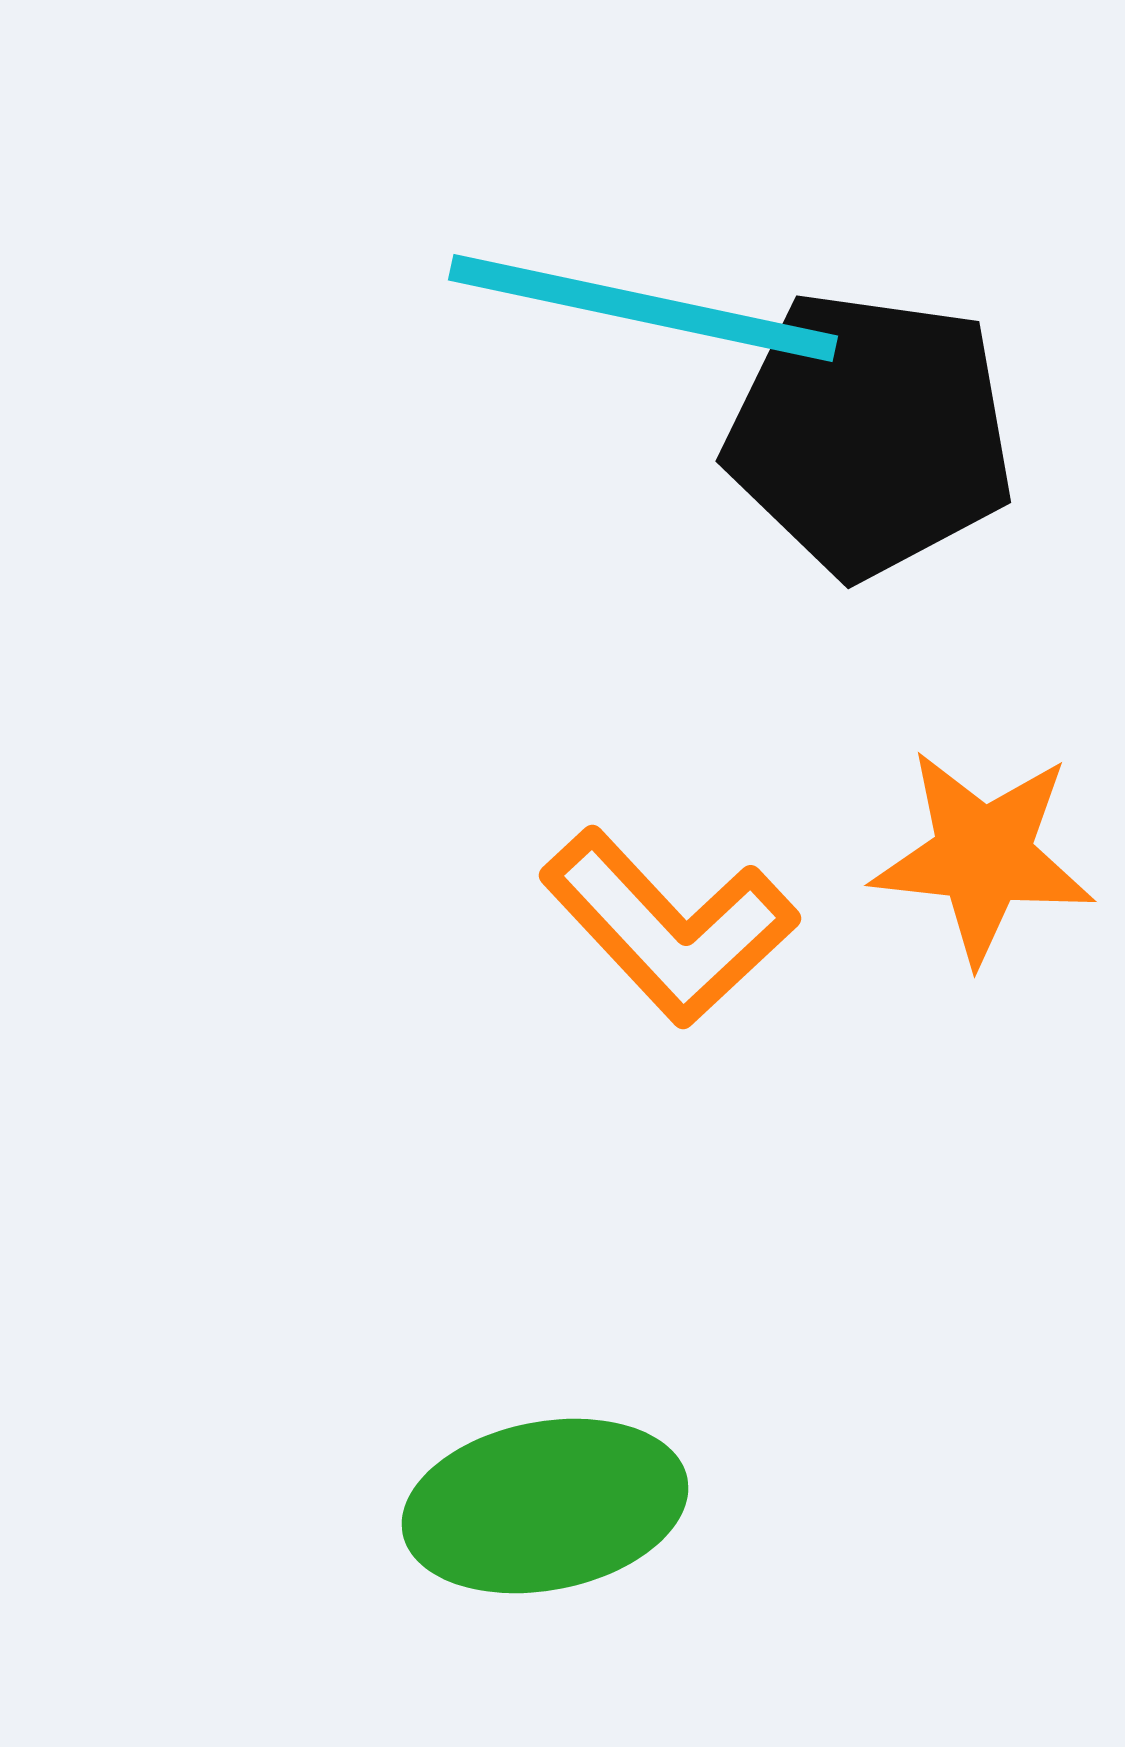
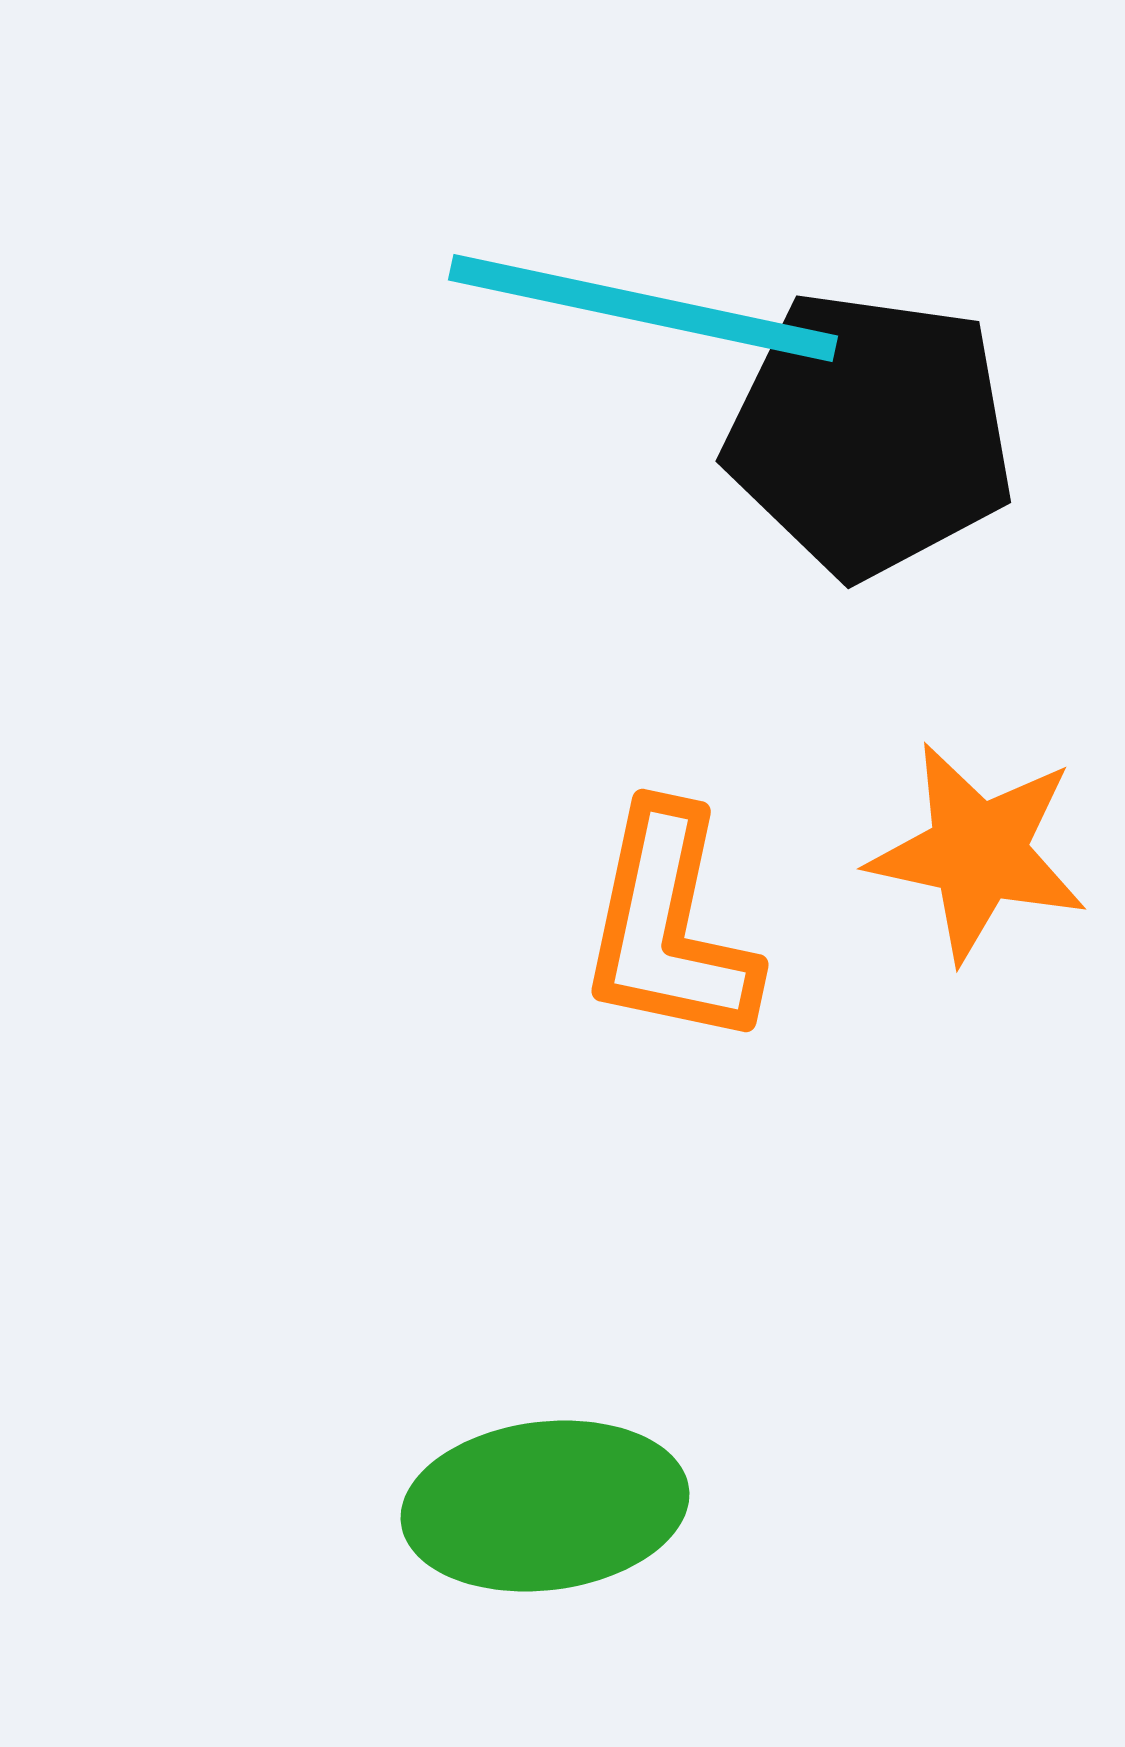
orange star: moved 5 px left, 4 px up; rotated 6 degrees clockwise
orange L-shape: rotated 55 degrees clockwise
green ellipse: rotated 4 degrees clockwise
